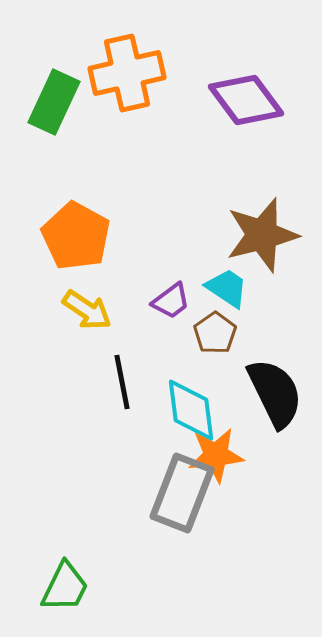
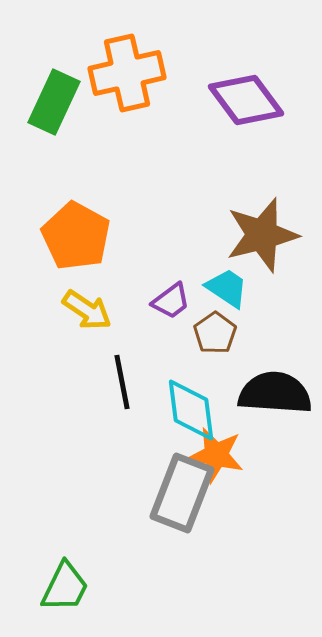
black semicircle: rotated 60 degrees counterclockwise
orange star: rotated 18 degrees clockwise
